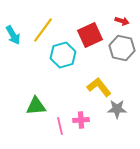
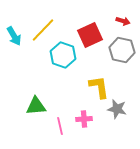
red arrow: moved 1 px right
yellow line: rotated 8 degrees clockwise
cyan arrow: moved 1 px right, 1 px down
gray hexagon: moved 2 px down
cyan hexagon: rotated 25 degrees counterclockwise
yellow L-shape: rotated 30 degrees clockwise
gray star: rotated 12 degrees clockwise
pink cross: moved 3 px right, 1 px up
